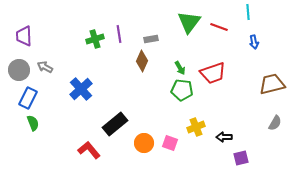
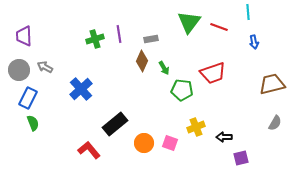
green arrow: moved 16 px left
